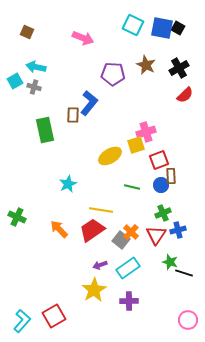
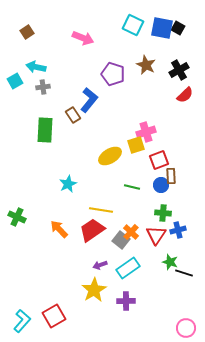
brown square at (27, 32): rotated 32 degrees clockwise
black cross at (179, 68): moved 2 px down
purple pentagon at (113, 74): rotated 15 degrees clockwise
gray cross at (34, 87): moved 9 px right; rotated 24 degrees counterclockwise
blue L-shape at (89, 103): moved 3 px up
brown rectangle at (73, 115): rotated 35 degrees counterclockwise
green rectangle at (45, 130): rotated 15 degrees clockwise
green cross at (163, 213): rotated 28 degrees clockwise
purple cross at (129, 301): moved 3 px left
pink circle at (188, 320): moved 2 px left, 8 px down
